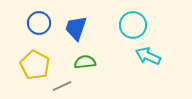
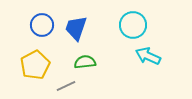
blue circle: moved 3 px right, 2 px down
yellow pentagon: rotated 16 degrees clockwise
gray line: moved 4 px right
